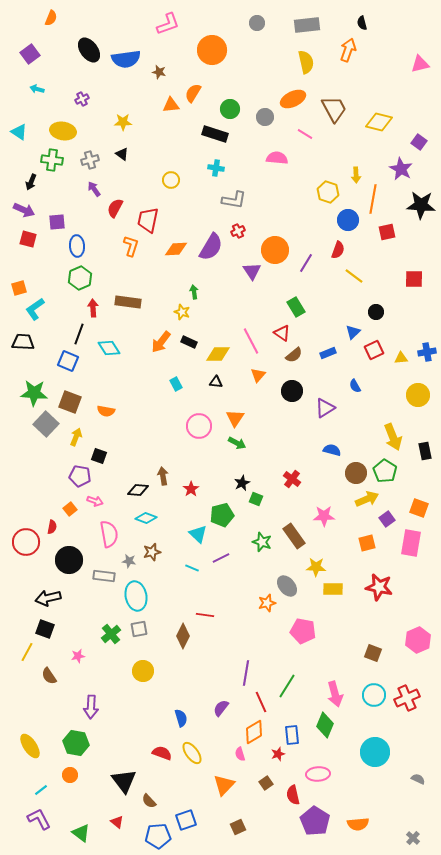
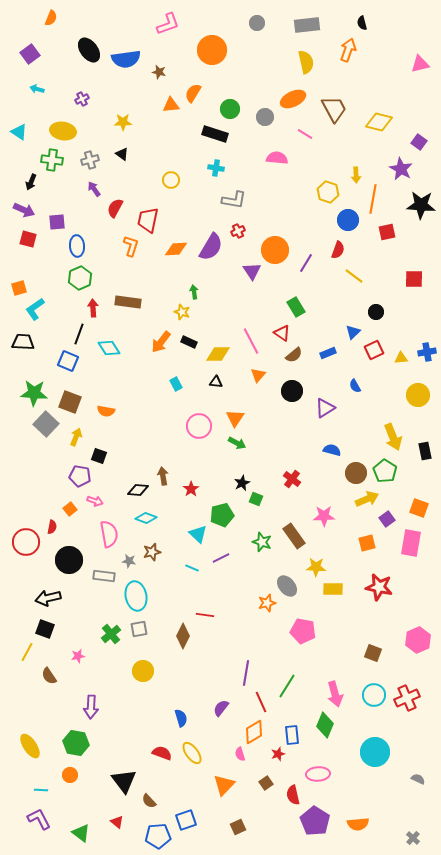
cyan line at (41, 790): rotated 40 degrees clockwise
